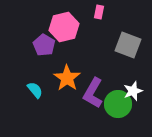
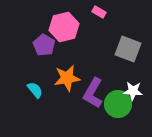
pink rectangle: rotated 72 degrees counterclockwise
gray square: moved 4 px down
orange star: rotated 28 degrees clockwise
white star: rotated 24 degrees clockwise
